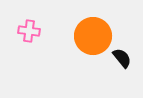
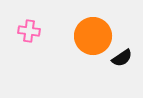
black semicircle: rotated 95 degrees clockwise
